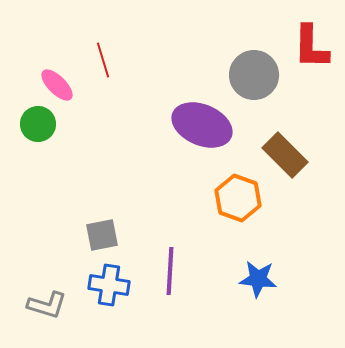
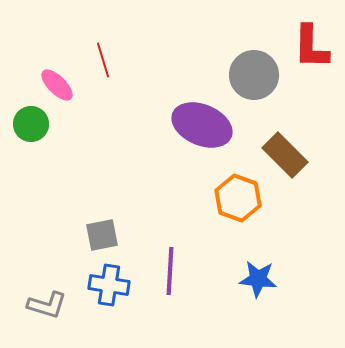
green circle: moved 7 px left
